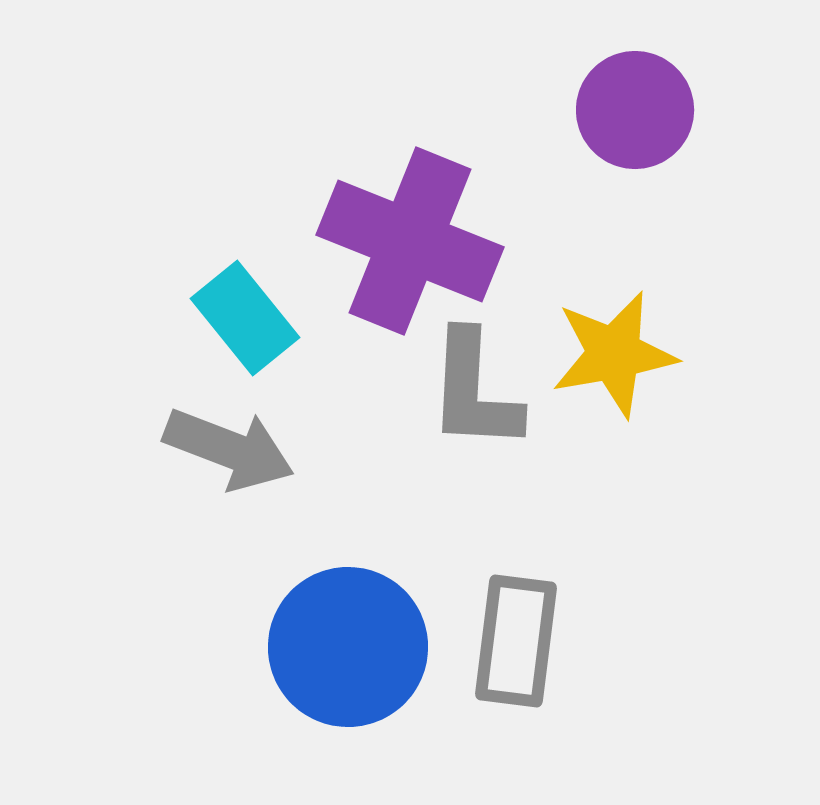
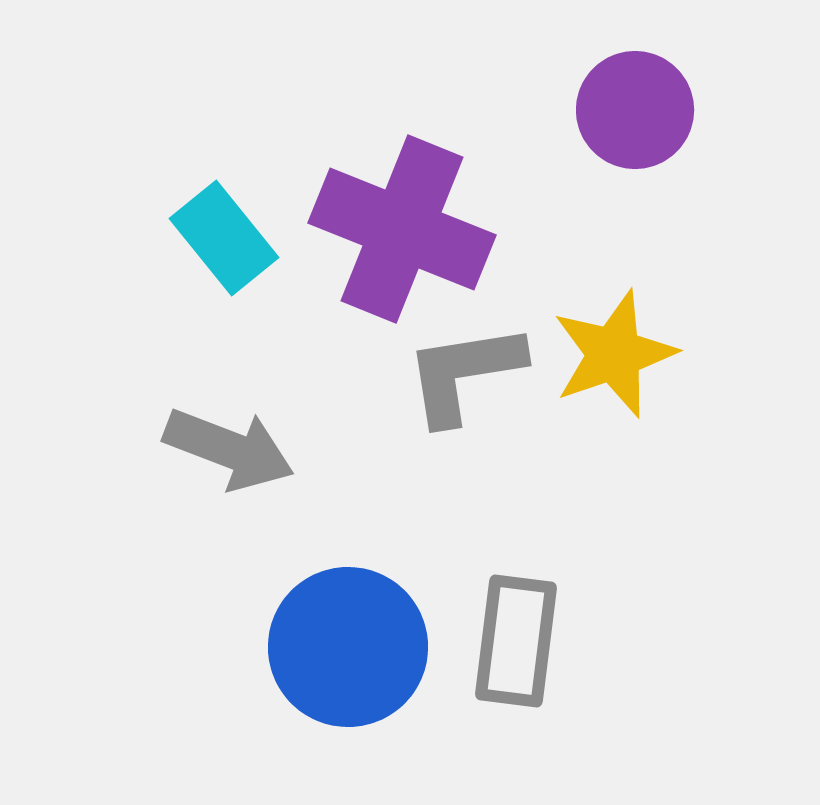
purple cross: moved 8 px left, 12 px up
cyan rectangle: moved 21 px left, 80 px up
yellow star: rotated 9 degrees counterclockwise
gray L-shape: moved 10 px left, 18 px up; rotated 78 degrees clockwise
